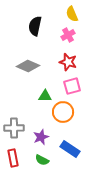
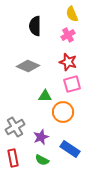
black semicircle: rotated 12 degrees counterclockwise
pink square: moved 2 px up
gray cross: moved 1 px right, 1 px up; rotated 30 degrees counterclockwise
